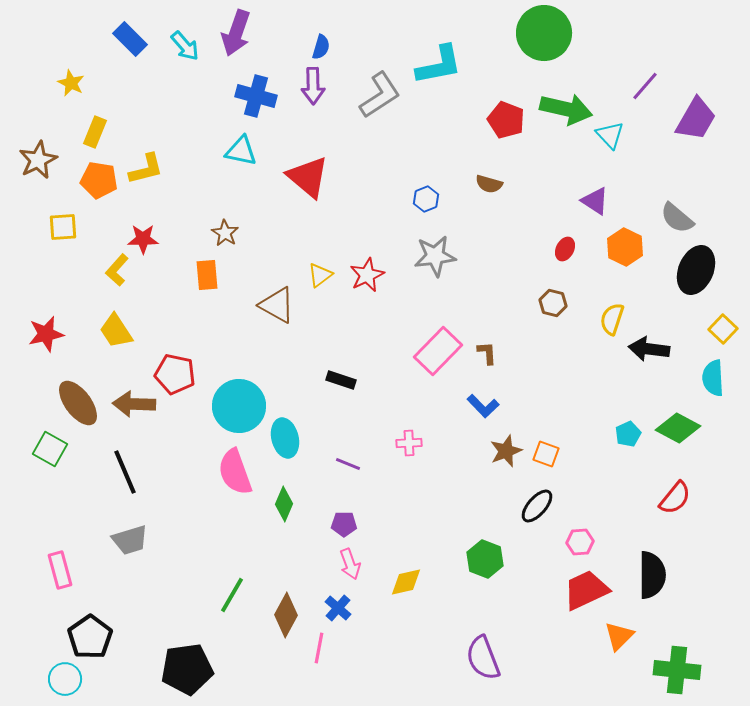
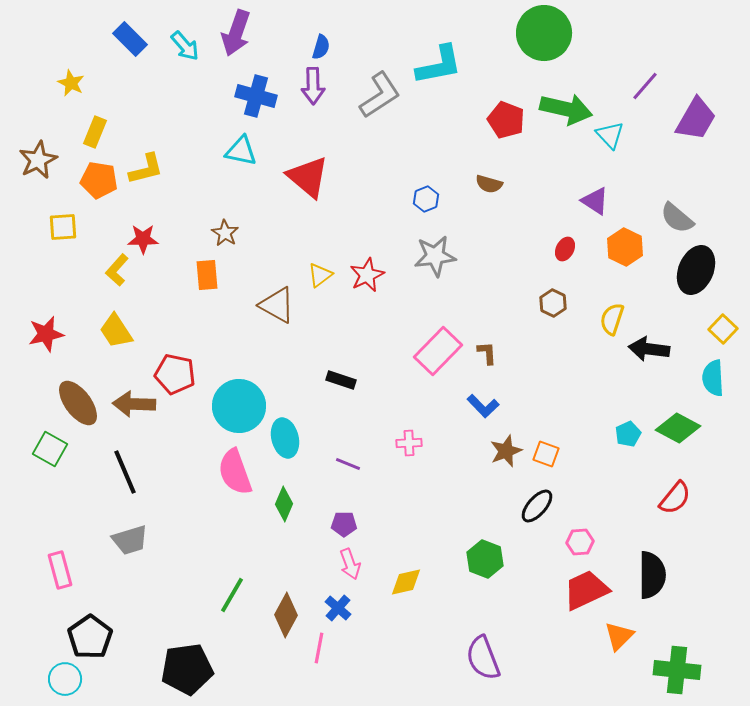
brown hexagon at (553, 303): rotated 12 degrees clockwise
